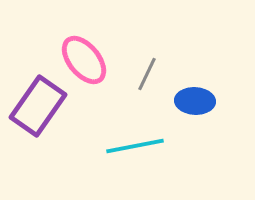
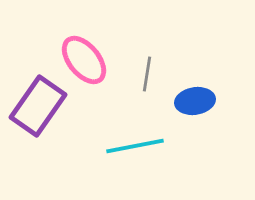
gray line: rotated 16 degrees counterclockwise
blue ellipse: rotated 12 degrees counterclockwise
